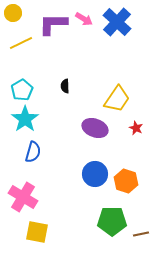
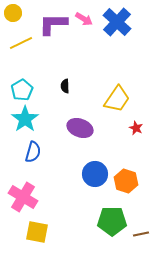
purple ellipse: moved 15 px left
